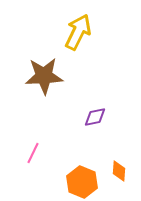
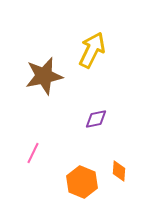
yellow arrow: moved 14 px right, 18 px down
brown star: rotated 9 degrees counterclockwise
purple diamond: moved 1 px right, 2 px down
